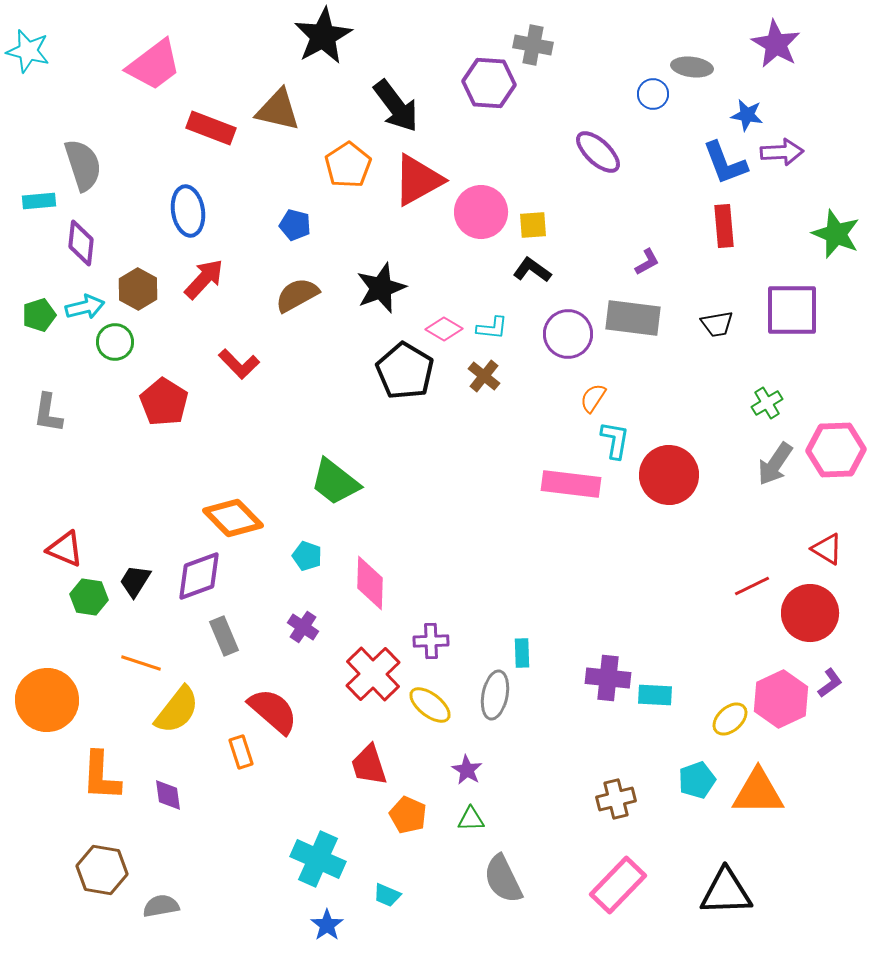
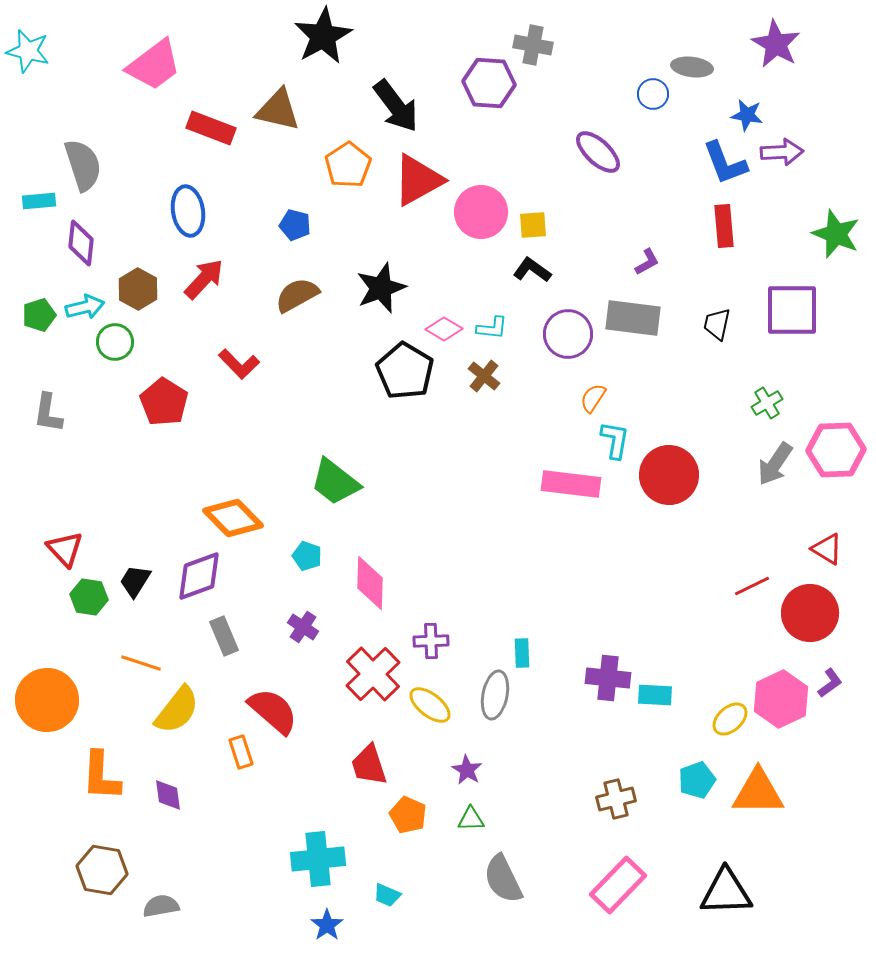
black trapezoid at (717, 324): rotated 112 degrees clockwise
red triangle at (65, 549): rotated 24 degrees clockwise
cyan cross at (318, 859): rotated 30 degrees counterclockwise
